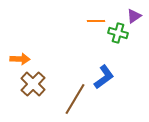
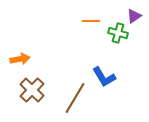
orange line: moved 5 px left
orange arrow: rotated 12 degrees counterclockwise
blue L-shape: rotated 95 degrees clockwise
brown cross: moved 1 px left, 6 px down
brown line: moved 1 px up
